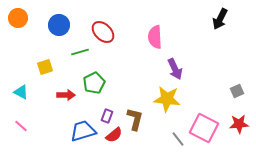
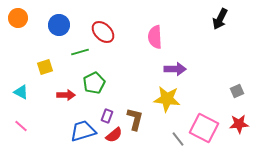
purple arrow: rotated 65 degrees counterclockwise
